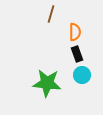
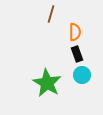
green star: rotated 24 degrees clockwise
